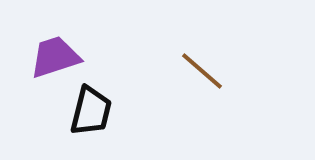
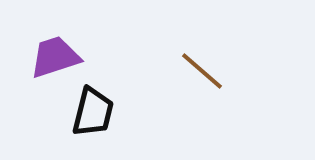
black trapezoid: moved 2 px right, 1 px down
